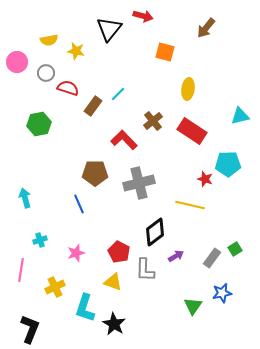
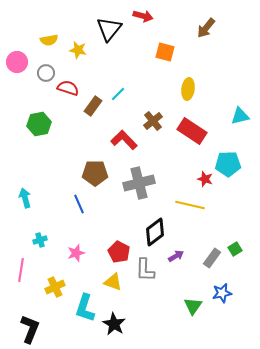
yellow star: moved 2 px right, 1 px up
